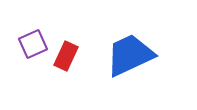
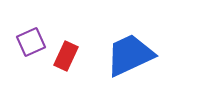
purple square: moved 2 px left, 2 px up
